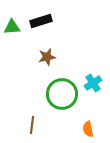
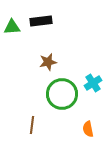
black rectangle: rotated 10 degrees clockwise
brown star: moved 1 px right, 5 px down
